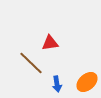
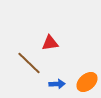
brown line: moved 2 px left
blue arrow: rotated 84 degrees counterclockwise
